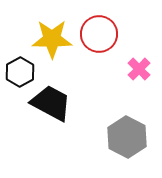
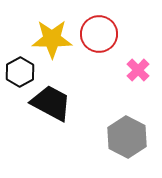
pink cross: moved 1 px left, 1 px down
